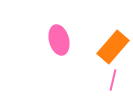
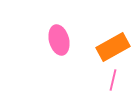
orange rectangle: rotated 20 degrees clockwise
